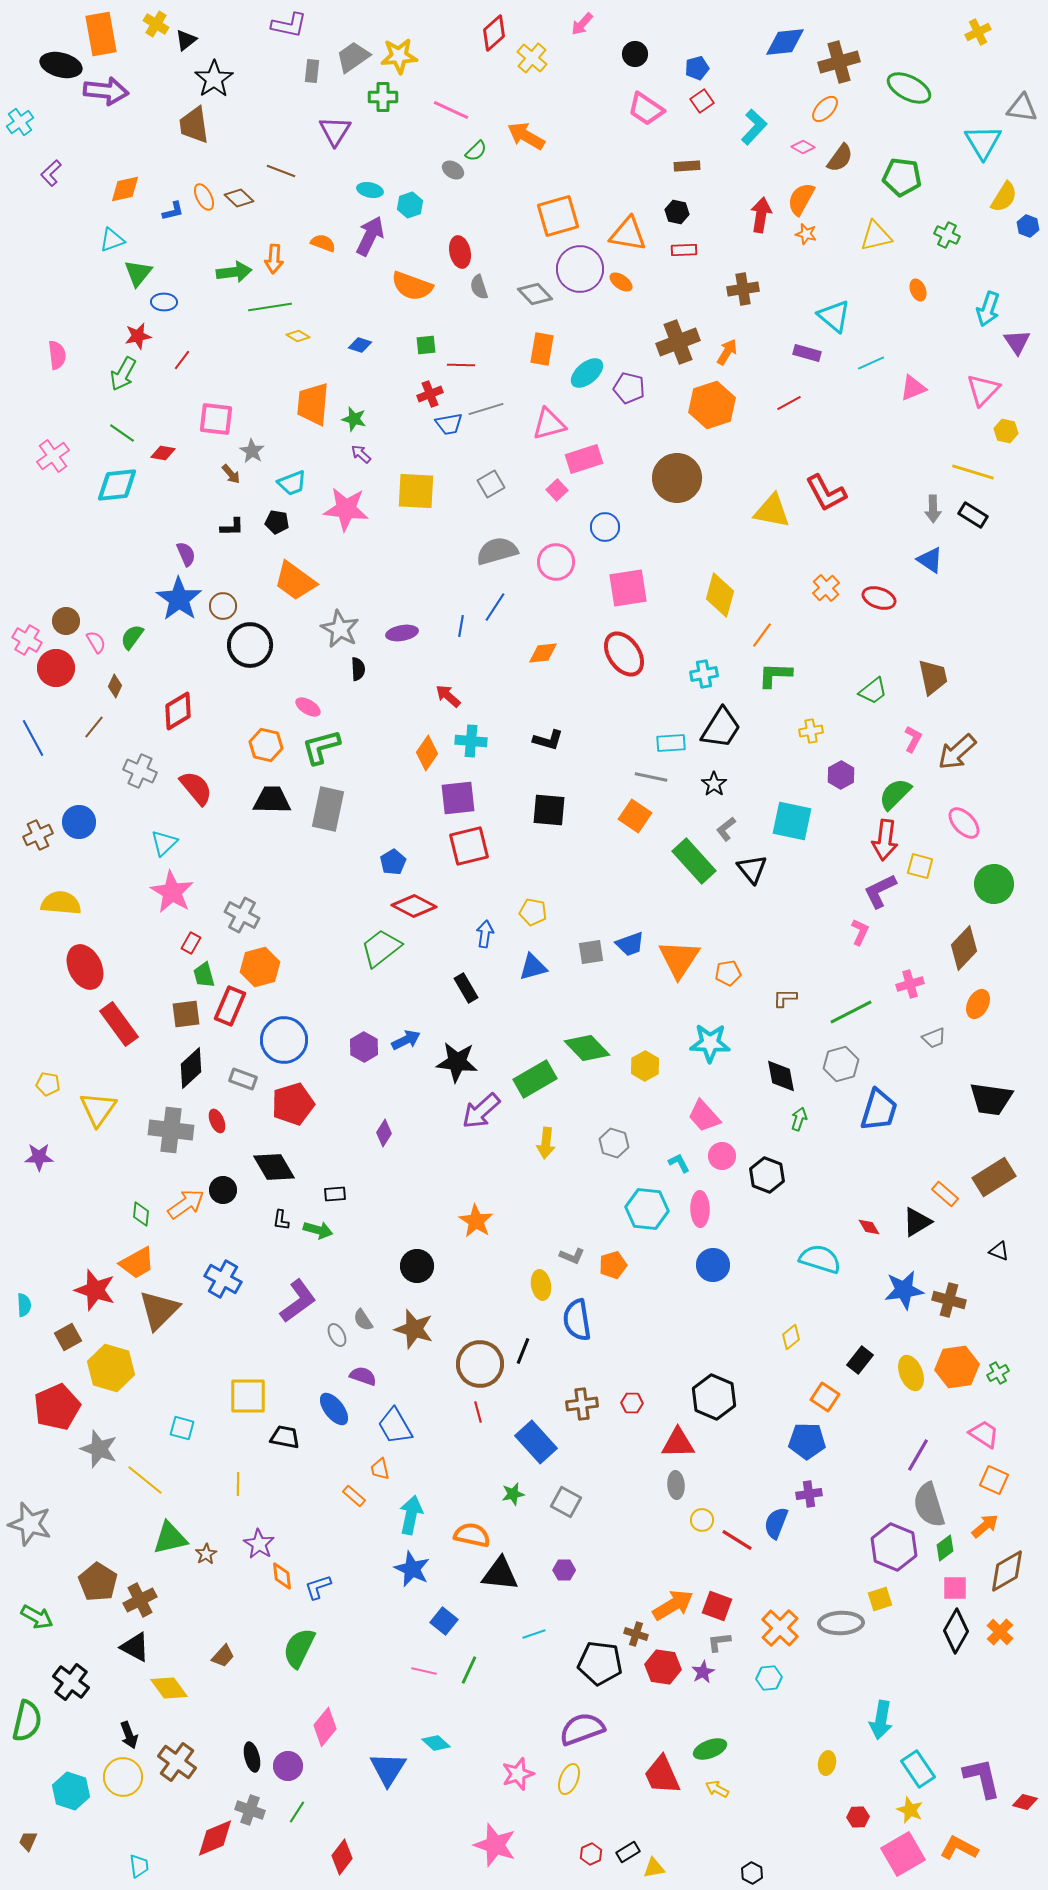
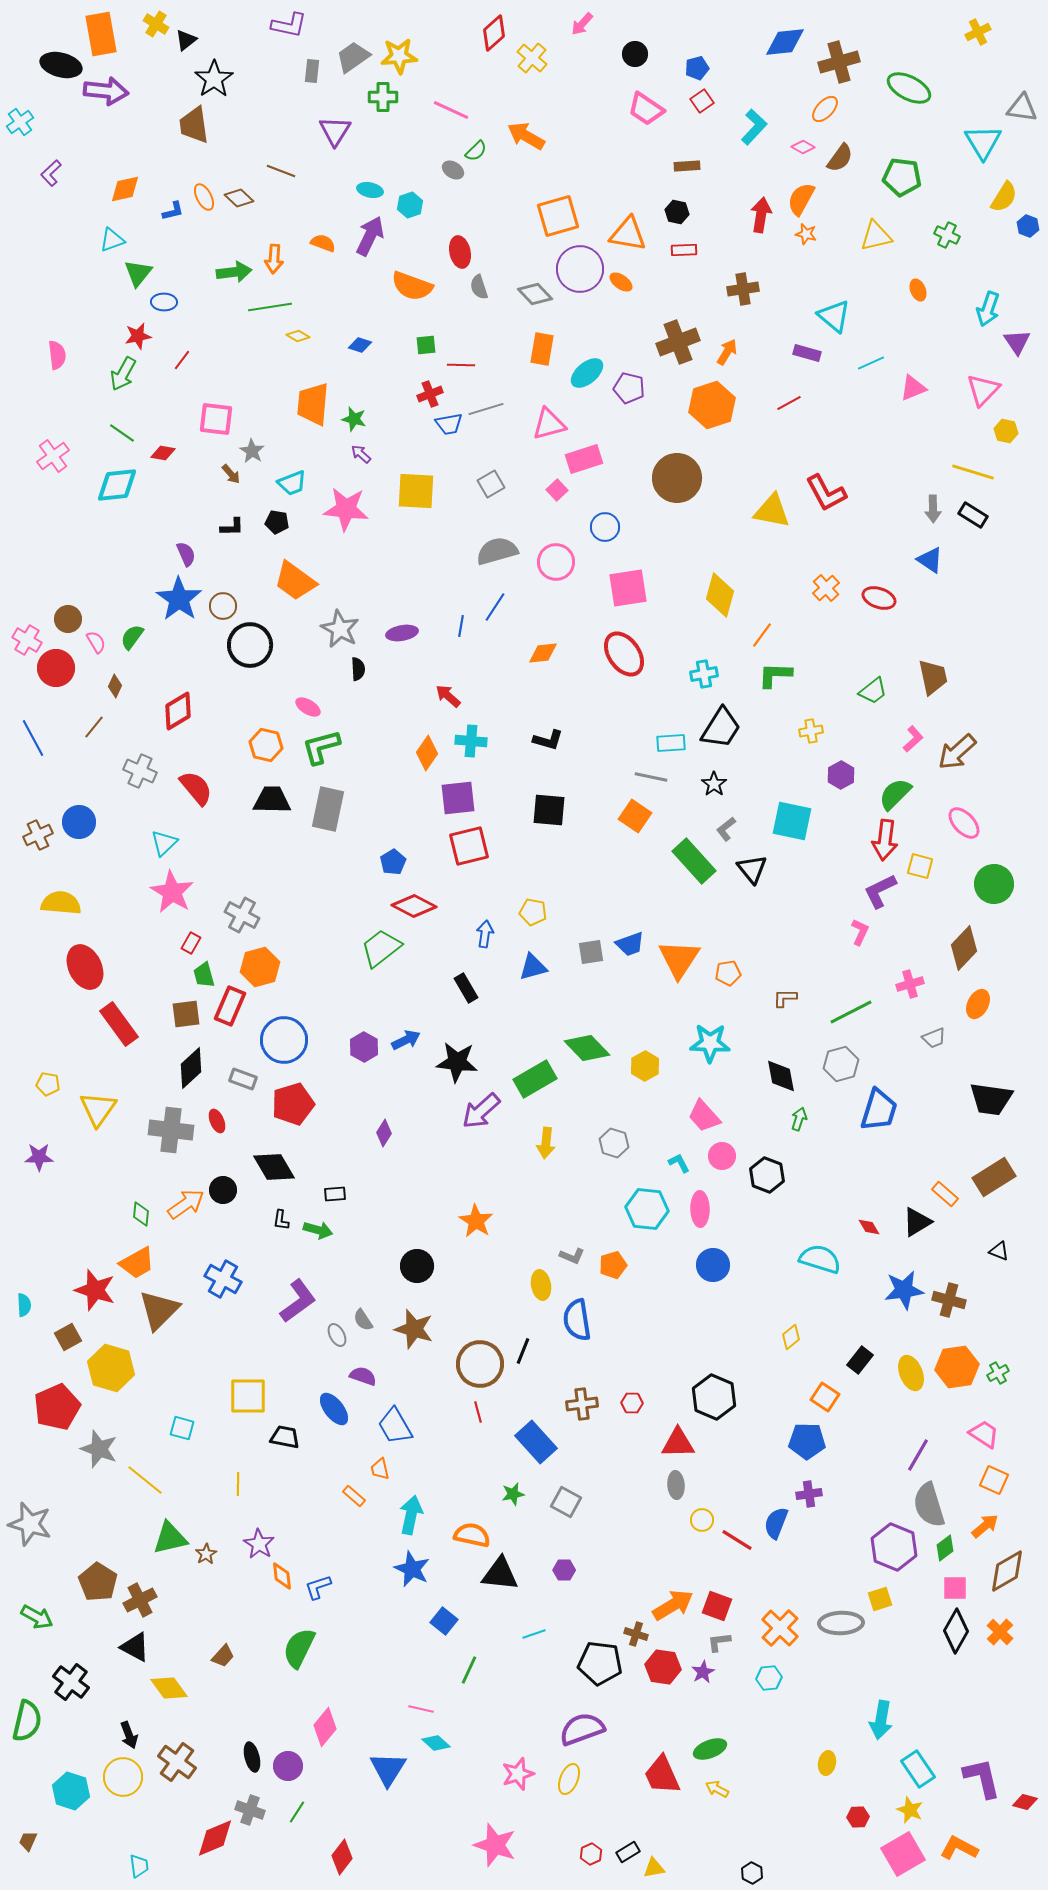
brown circle at (66, 621): moved 2 px right, 2 px up
pink L-shape at (913, 739): rotated 20 degrees clockwise
pink line at (424, 1671): moved 3 px left, 38 px down
